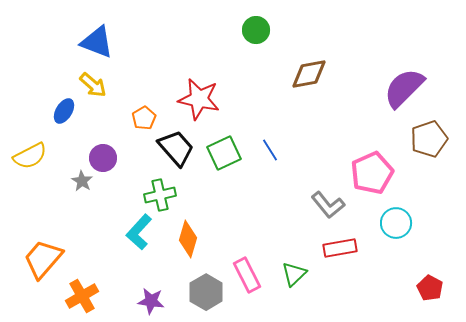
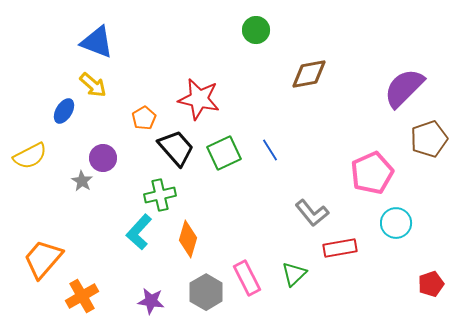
gray L-shape: moved 16 px left, 8 px down
pink rectangle: moved 3 px down
red pentagon: moved 1 px right, 4 px up; rotated 25 degrees clockwise
